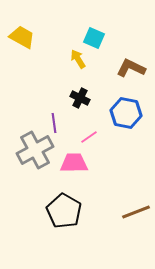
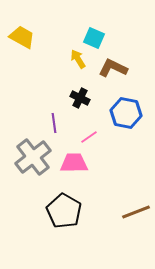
brown L-shape: moved 18 px left
gray cross: moved 2 px left, 7 px down; rotated 9 degrees counterclockwise
